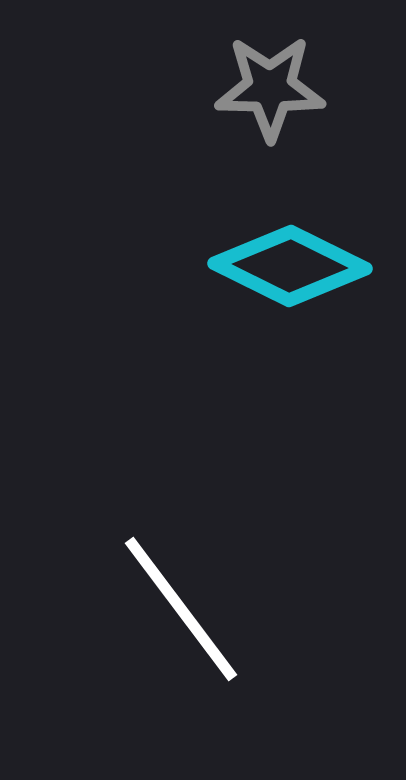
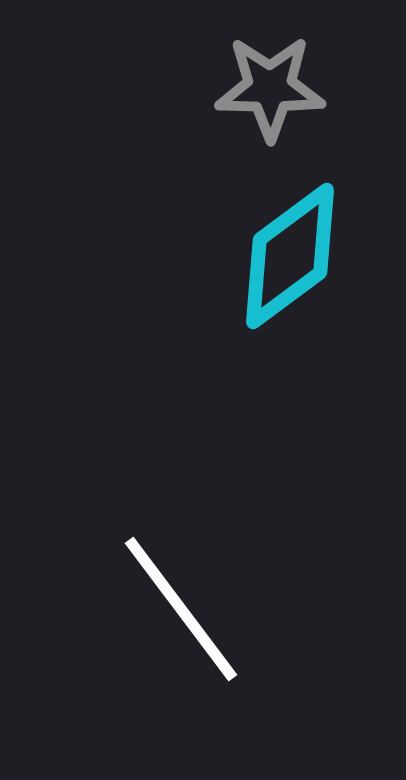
cyan diamond: moved 10 px up; rotated 63 degrees counterclockwise
